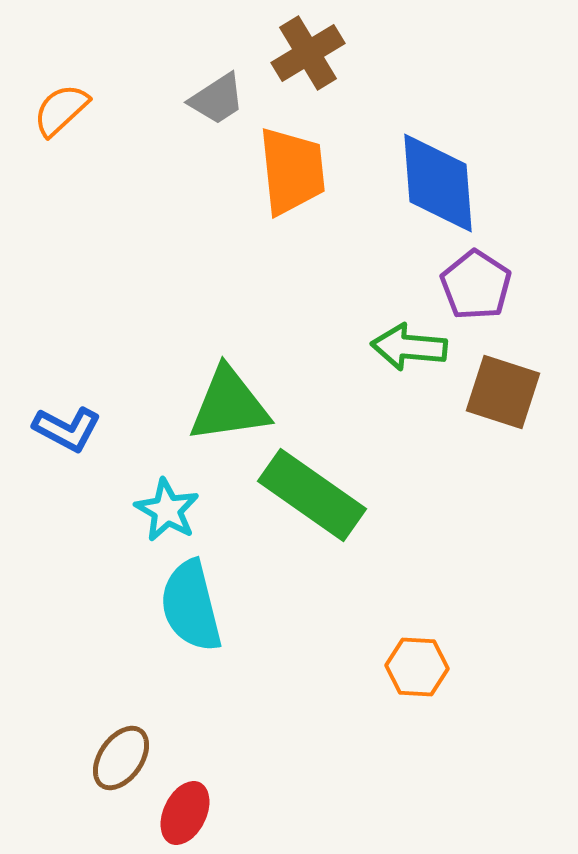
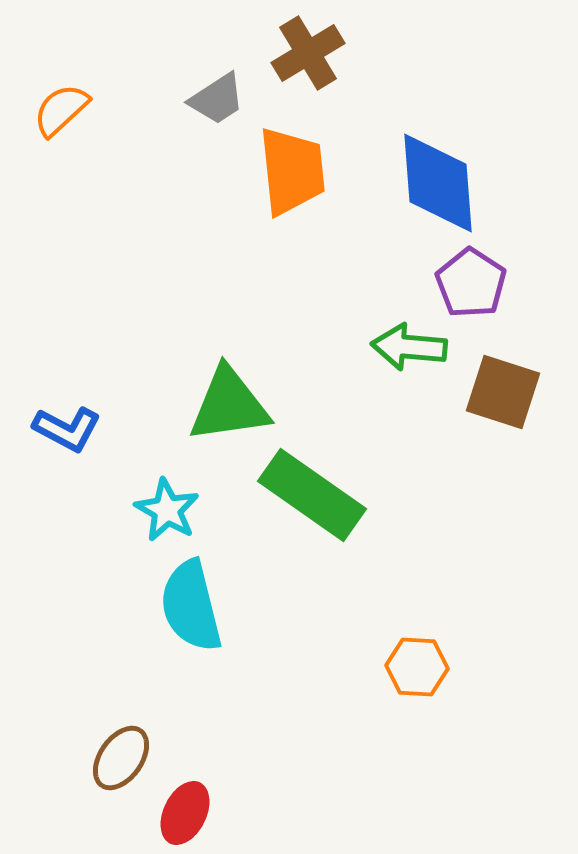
purple pentagon: moved 5 px left, 2 px up
